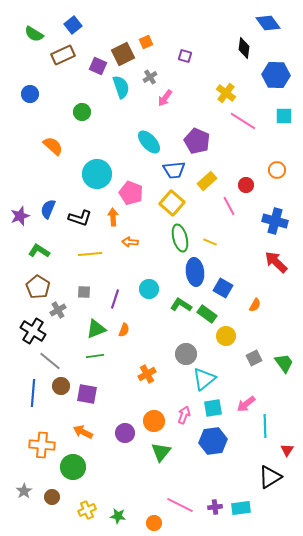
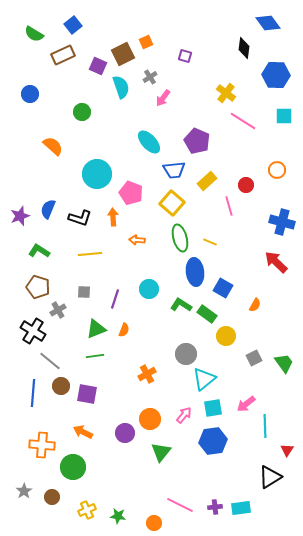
pink arrow at (165, 98): moved 2 px left
pink line at (229, 206): rotated 12 degrees clockwise
blue cross at (275, 221): moved 7 px right, 1 px down
orange arrow at (130, 242): moved 7 px right, 2 px up
brown pentagon at (38, 287): rotated 15 degrees counterclockwise
pink arrow at (184, 415): rotated 18 degrees clockwise
orange circle at (154, 421): moved 4 px left, 2 px up
